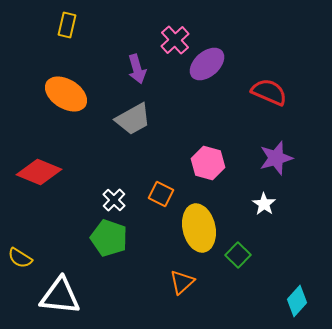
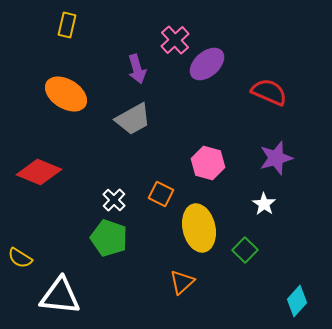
green square: moved 7 px right, 5 px up
